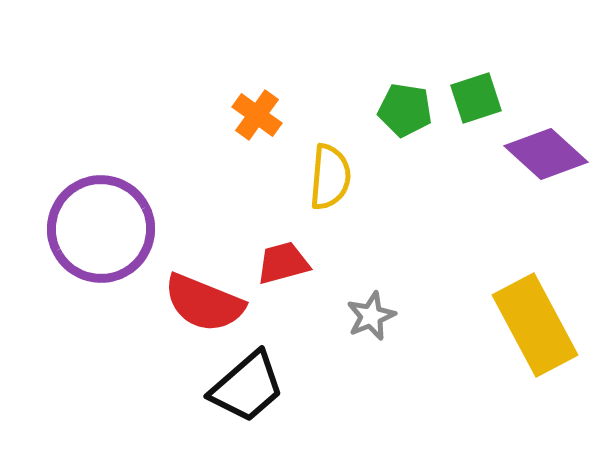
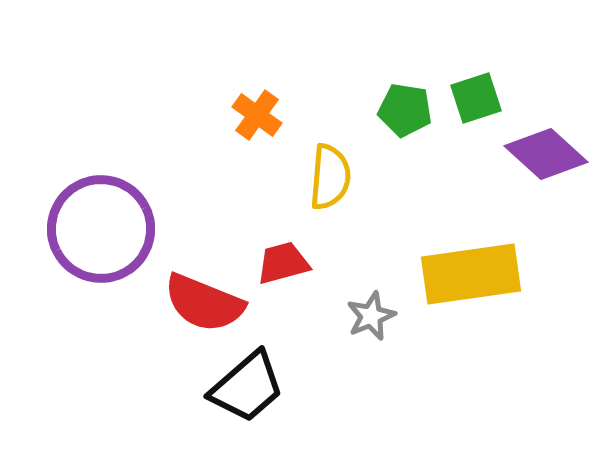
yellow rectangle: moved 64 px left, 51 px up; rotated 70 degrees counterclockwise
